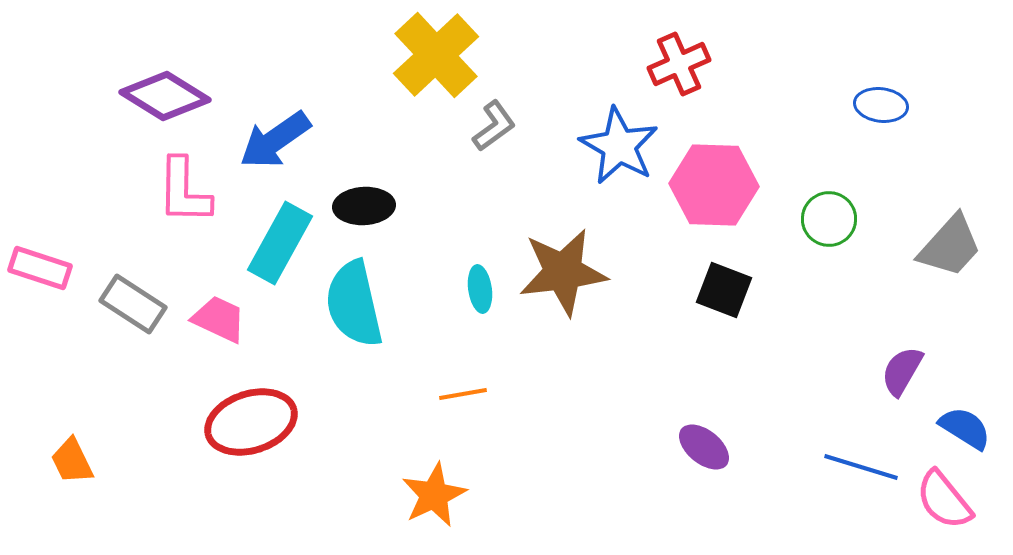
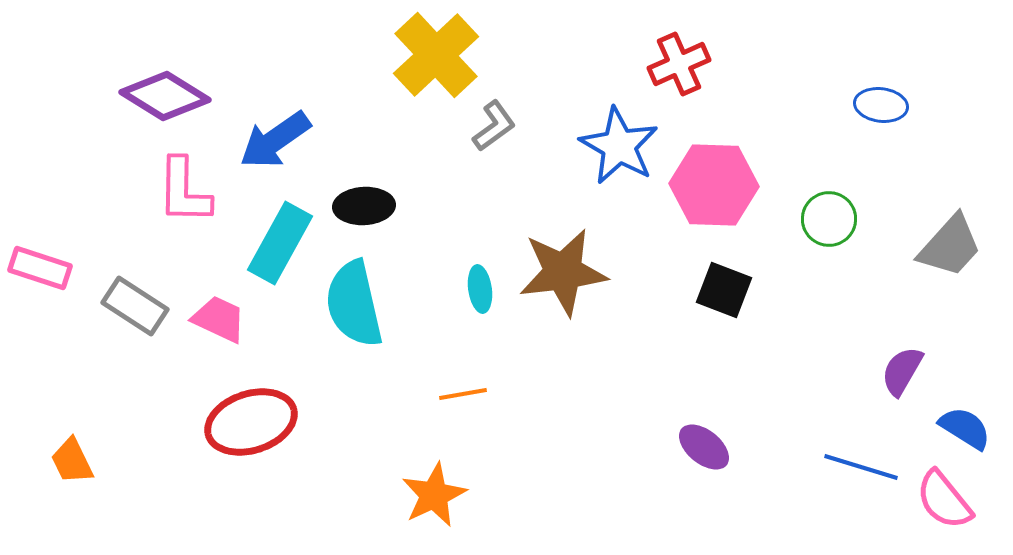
gray rectangle: moved 2 px right, 2 px down
